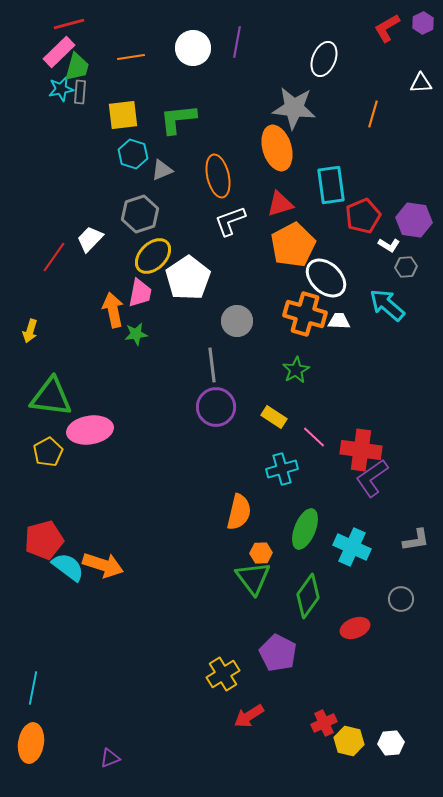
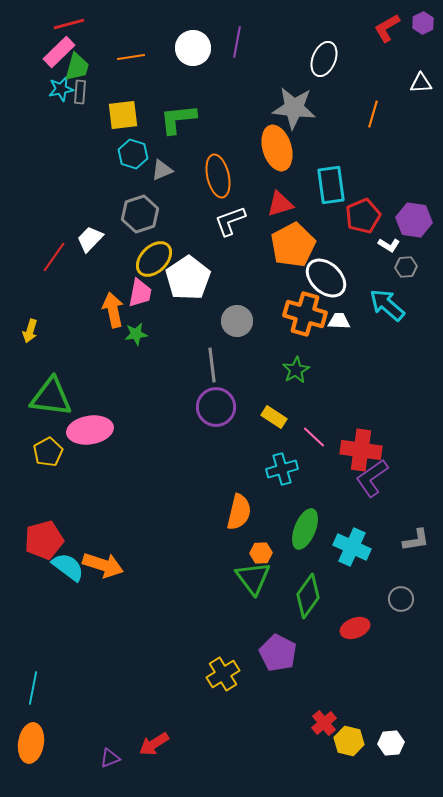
yellow ellipse at (153, 256): moved 1 px right, 3 px down
red arrow at (249, 716): moved 95 px left, 28 px down
red cross at (324, 723): rotated 15 degrees counterclockwise
